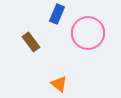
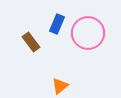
blue rectangle: moved 10 px down
orange triangle: moved 1 px right, 2 px down; rotated 42 degrees clockwise
